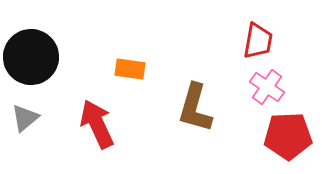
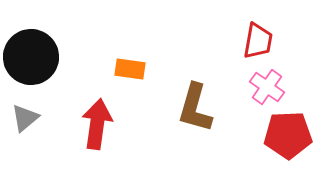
red arrow: rotated 33 degrees clockwise
red pentagon: moved 1 px up
